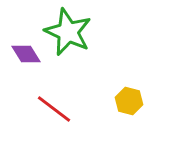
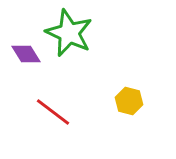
green star: moved 1 px right, 1 px down
red line: moved 1 px left, 3 px down
